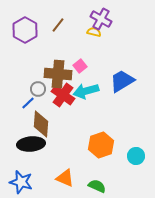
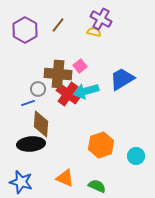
blue trapezoid: moved 2 px up
red cross: moved 5 px right, 1 px up
blue line: rotated 24 degrees clockwise
